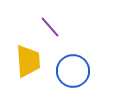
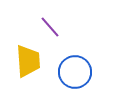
blue circle: moved 2 px right, 1 px down
